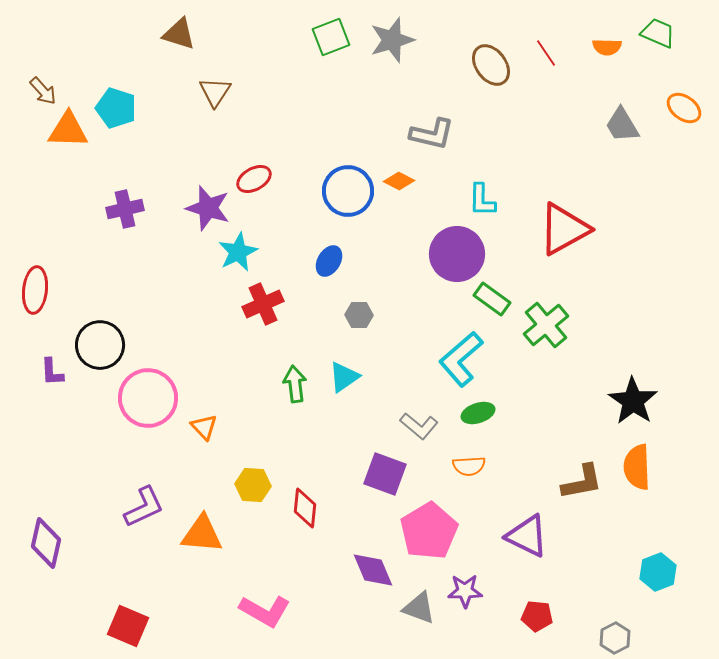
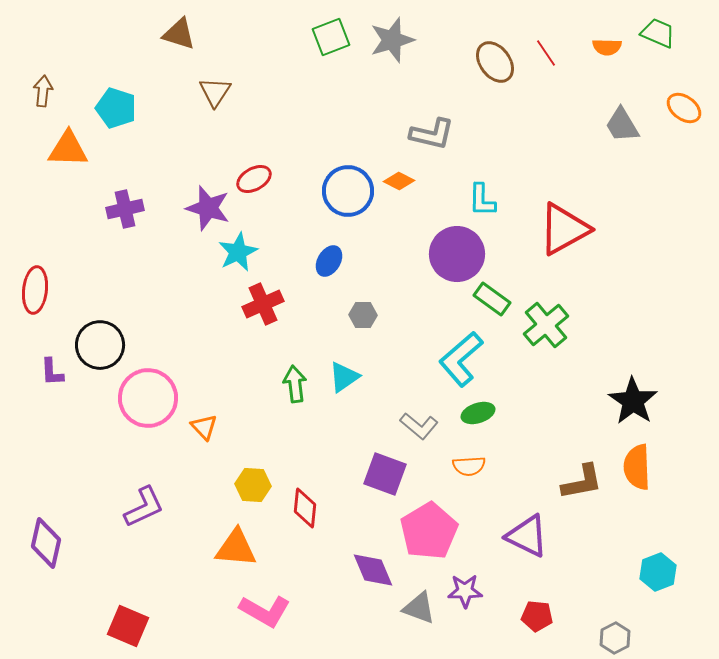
brown ellipse at (491, 65): moved 4 px right, 3 px up
brown arrow at (43, 91): rotated 132 degrees counterclockwise
orange triangle at (68, 130): moved 19 px down
gray hexagon at (359, 315): moved 4 px right
orange triangle at (202, 534): moved 34 px right, 14 px down
